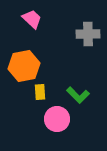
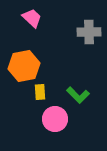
pink trapezoid: moved 1 px up
gray cross: moved 1 px right, 2 px up
pink circle: moved 2 px left
